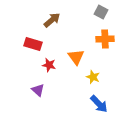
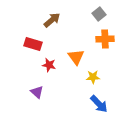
gray square: moved 2 px left, 2 px down; rotated 24 degrees clockwise
yellow star: rotated 24 degrees counterclockwise
purple triangle: moved 1 px left, 2 px down
